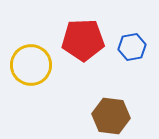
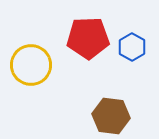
red pentagon: moved 5 px right, 2 px up
blue hexagon: rotated 20 degrees counterclockwise
